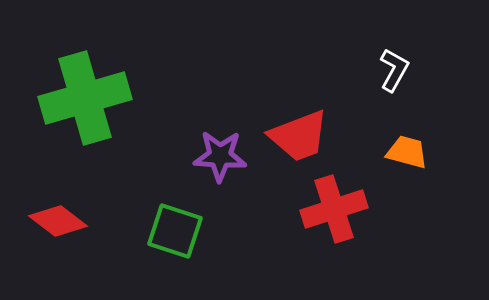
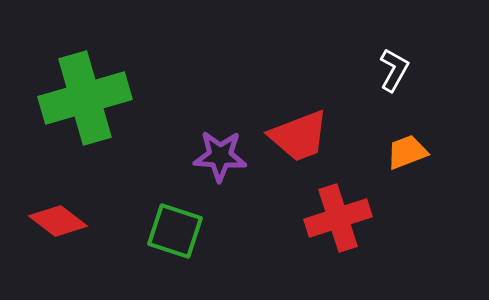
orange trapezoid: rotated 36 degrees counterclockwise
red cross: moved 4 px right, 9 px down
